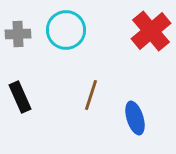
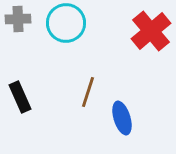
cyan circle: moved 7 px up
gray cross: moved 15 px up
brown line: moved 3 px left, 3 px up
blue ellipse: moved 13 px left
